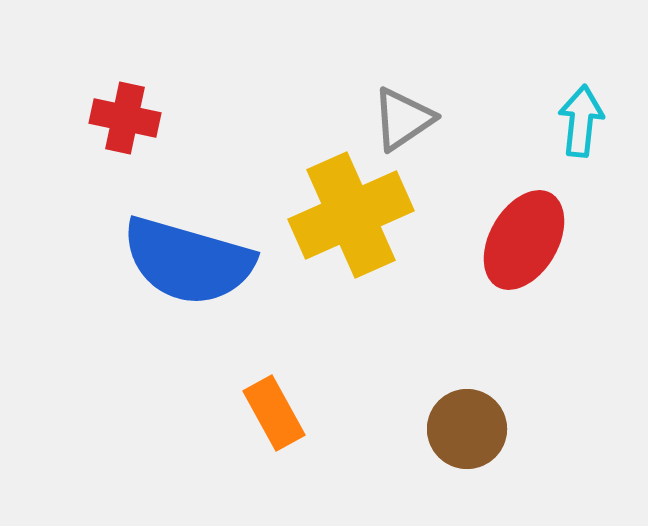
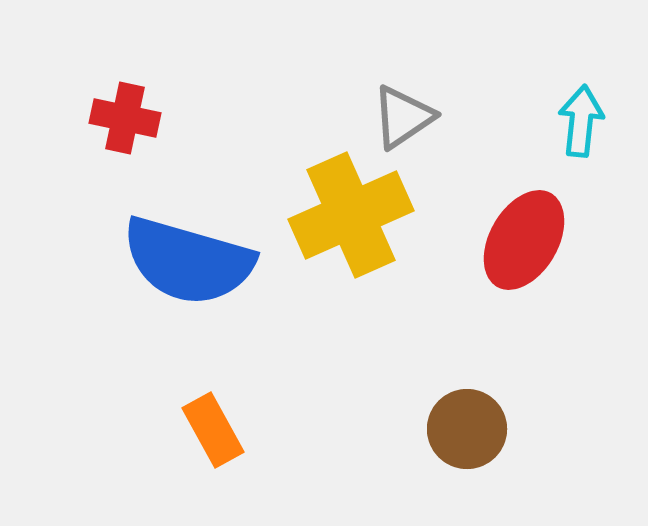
gray triangle: moved 2 px up
orange rectangle: moved 61 px left, 17 px down
